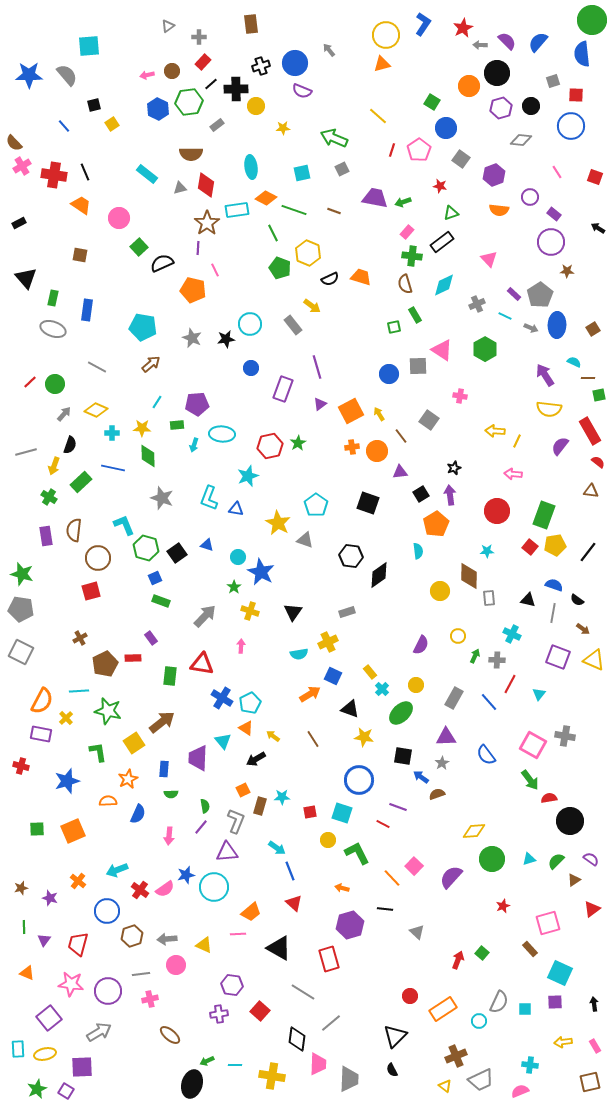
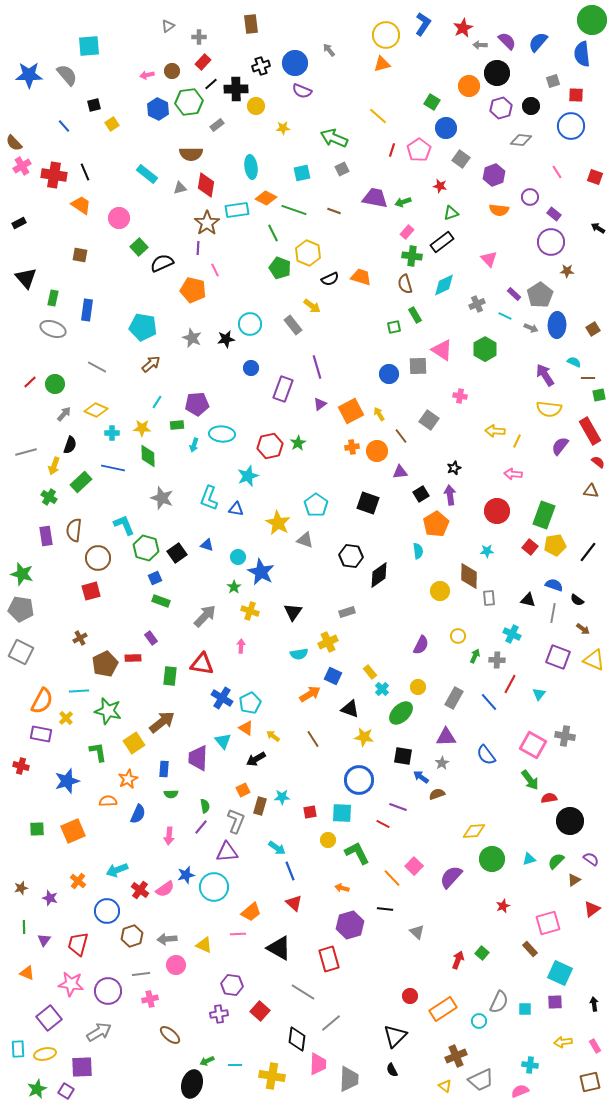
yellow circle at (416, 685): moved 2 px right, 2 px down
cyan square at (342, 813): rotated 15 degrees counterclockwise
